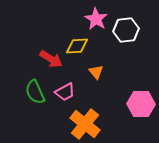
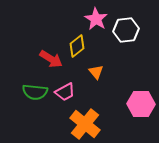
yellow diamond: rotated 35 degrees counterclockwise
green semicircle: rotated 60 degrees counterclockwise
